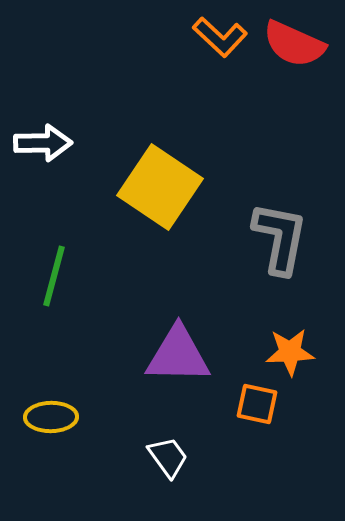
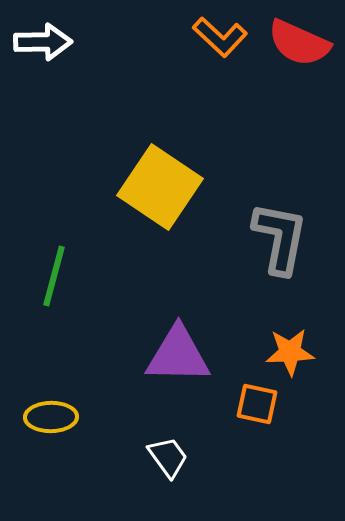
red semicircle: moved 5 px right, 1 px up
white arrow: moved 101 px up
